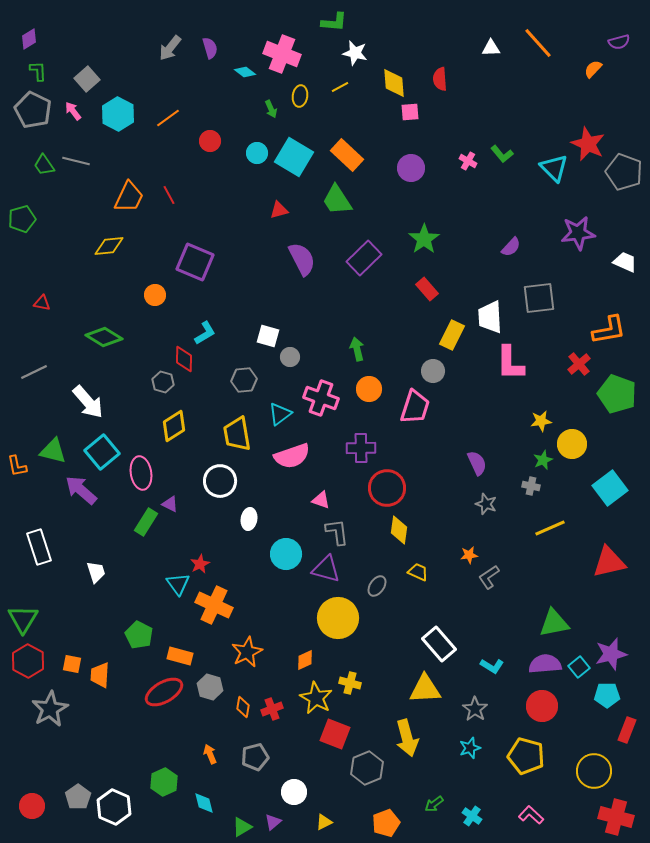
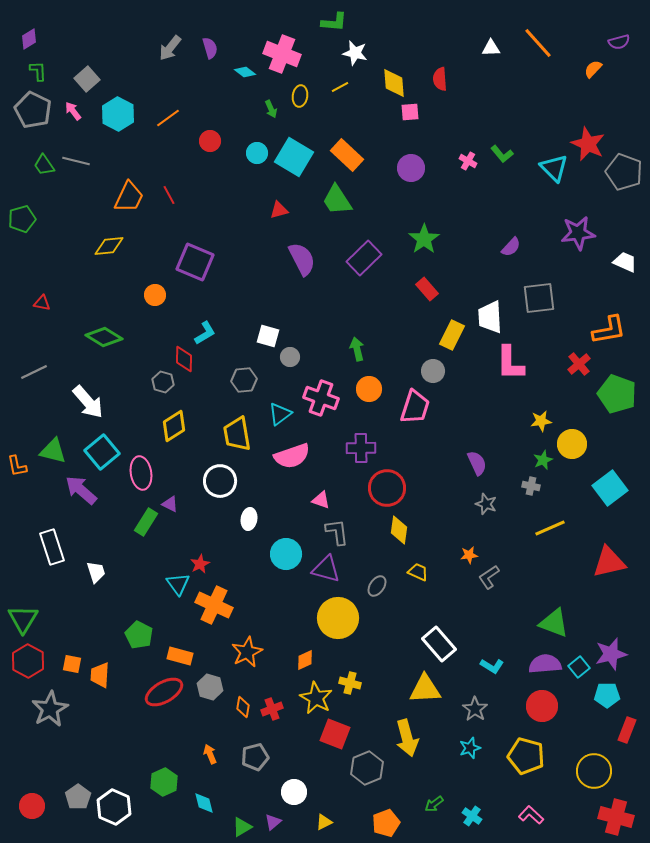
white rectangle at (39, 547): moved 13 px right
green triangle at (554, 623): rotated 32 degrees clockwise
